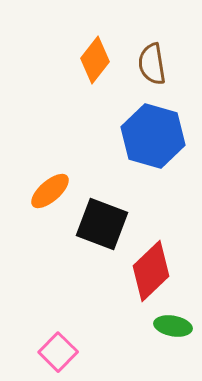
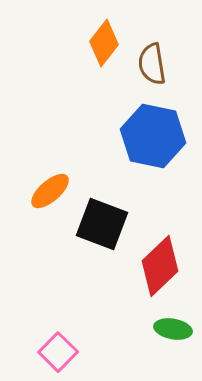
orange diamond: moved 9 px right, 17 px up
blue hexagon: rotated 4 degrees counterclockwise
red diamond: moved 9 px right, 5 px up
green ellipse: moved 3 px down
